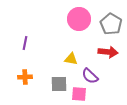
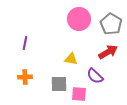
red arrow: rotated 36 degrees counterclockwise
purple semicircle: moved 5 px right
